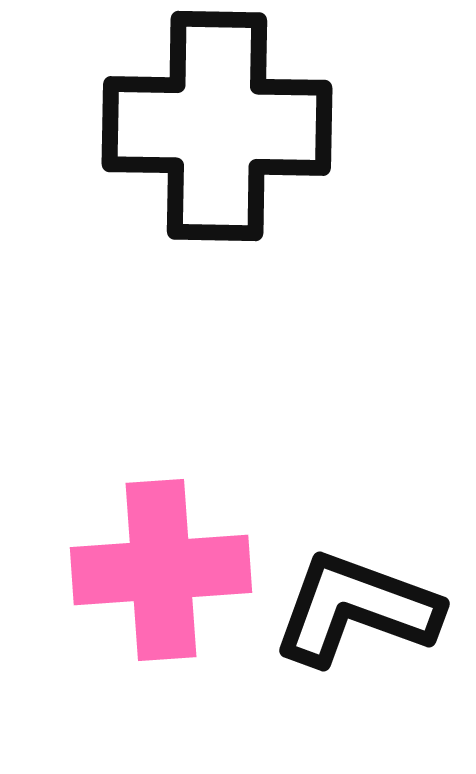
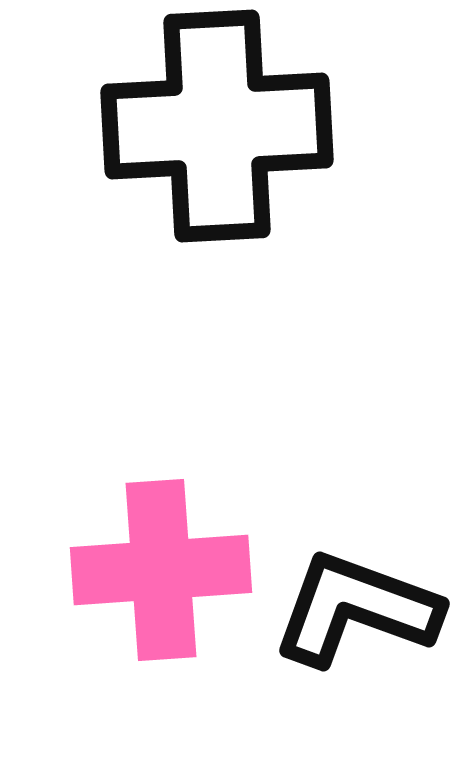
black cross: rotated 4 degrees counterclockwise
